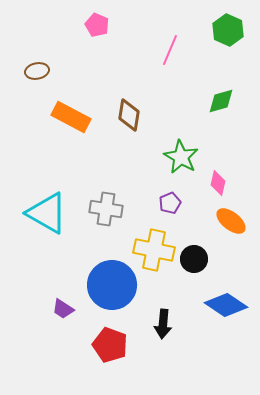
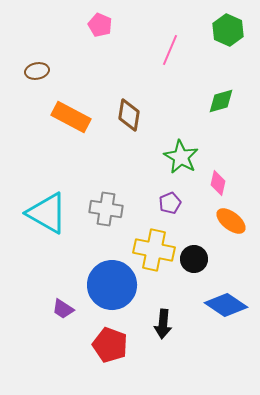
pink pentagon: moved 3 px right
